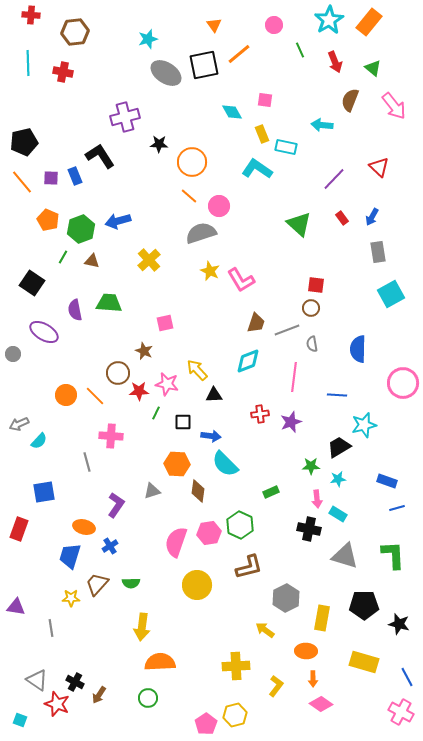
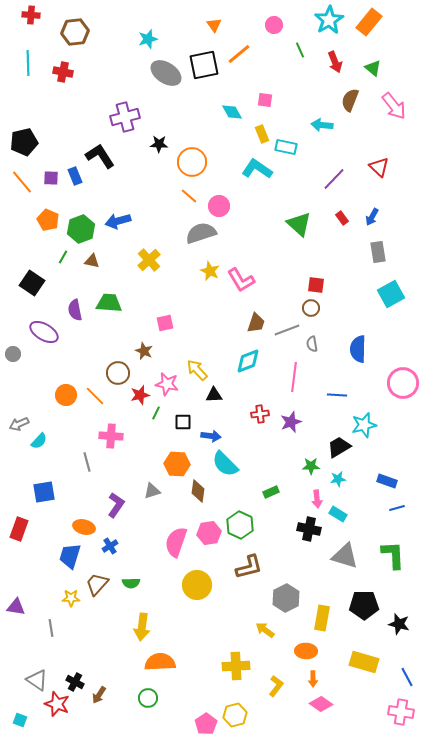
red star at (139, 391): moved 1 px right, 4 px down; rotated 12 degrees counterclockwise
pink cross at (401, 712): rotated 20 degrees counterclockwise
